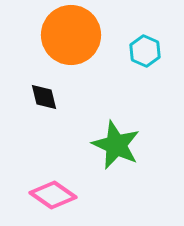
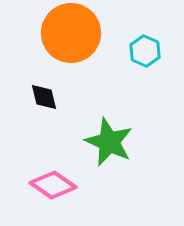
orange circle: moved 2 px up
green star: moved 7 px left, 3 px up
pink diamond: moved 10 px up
